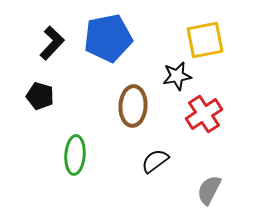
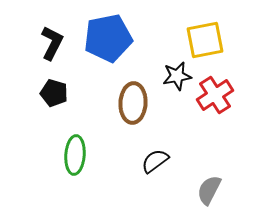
black L-shape: rotated 16 degrees counterclockwise
black pentagon: moved 14 px right, 3 px up
brown ellipse: moved 3 px up
red cross: moved 11 px right, 19 px up
